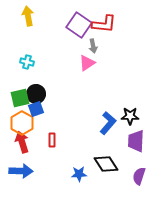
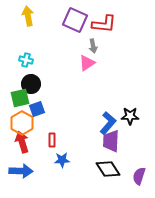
purple square: moved 4 px left, 5 px up; rotated 10 degrees counterclockwise
cyan cross: moved 1 px left, 2 px up
black circle: moved 5 px left, 10 px up
blue square: moved 1 px right
purple trapezoid: moved 25 px left
black diamond: moved 2 px right, 5 px down
blue star: moved 17 px left, 14 px up
